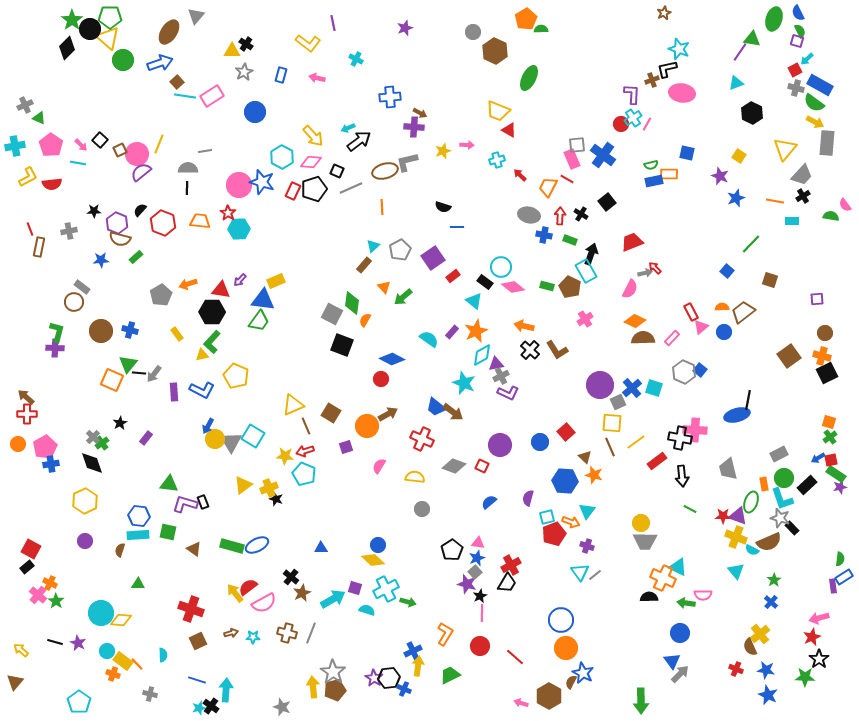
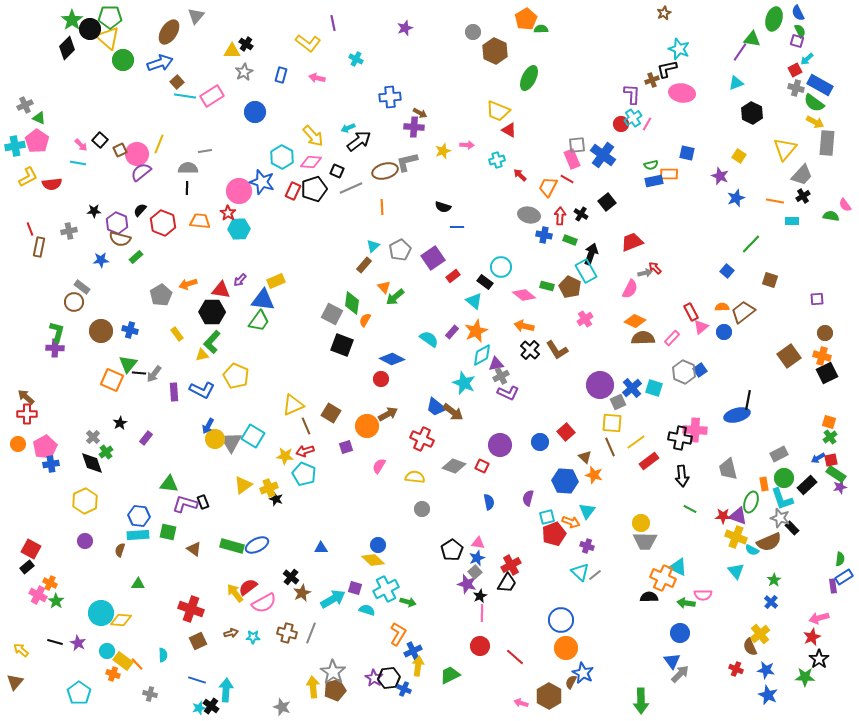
pink pentagon at (51, 145): moved 14 px left, 4 px up
pink circle at (239, 185): moved 6 px down
pink diamond at (513, 287): moved 11 px right, 8 px down
green arrow at (403, 297): moved 8 px left
blue square at (700, 370): rotated 16 degrees clockwise
green cross at (102, 443): moved 4 px right, 9 px down
red rectangle at (657, 461): moved 8 px left
blue semicircle at (489, 502): rotated 119 degrees clockwise
cyan triangle at (580, 572): rotated 12 degrees counterclockwise
pink cross at (38, 595): rotated 12 degrees counterclockwise
orange L-shape at (445, 634): moved 47 px left
cyan pentagon at (79, 702): moved 9 px up
